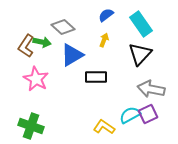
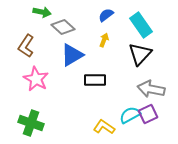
cyan rectangle: moved 1 px down
green arrow: moved 30 px up
black rectangle: moved 1 px left, 3 px down
green cross: moved 3 px up
